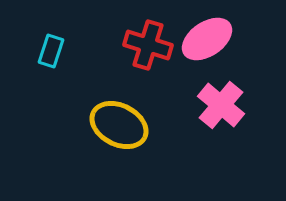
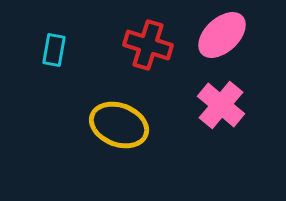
pink ellipse: moved 15 px right, 4 px up; rotated 9 degrees counterclockwise
cyan rectangle: moved 3 px right, 1 px up; rotated 8 degrees counterclockwise
yellow ellipse: rotated 6 degrees counterclockwise
